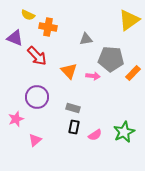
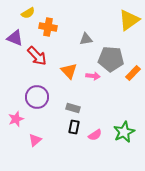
yellow semicircle: moved 2 px up; rotated 56 degrees counterclockwise
